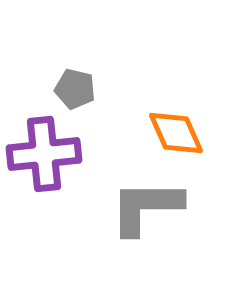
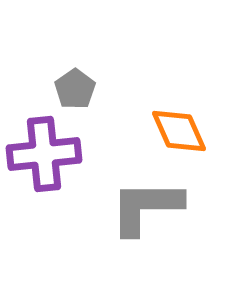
gray pentagon: rotated 24 degrees clockwise
orange diamond: moved 3 px right, 2 px up
